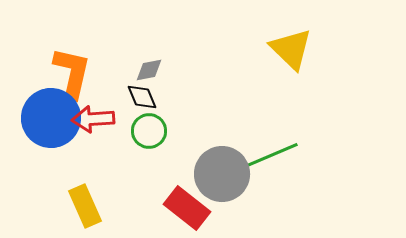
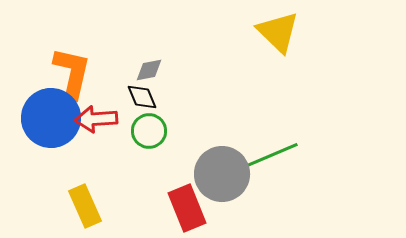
yellow triangle: moved 13 px left, 17 px up
red arrow: moved 3 px right
red rectangle: rotated 30 degrees clockwise
